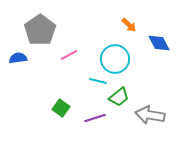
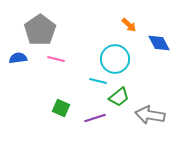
pink line: moved 13 px left, 4 px down; rotated 42 degrees clockwise
green square: rotated 12 degrees counterclockwise
